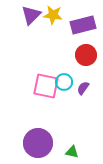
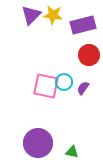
red circle: moved 3 px right
